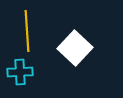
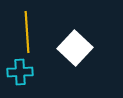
yellow line: moved 1 px down
